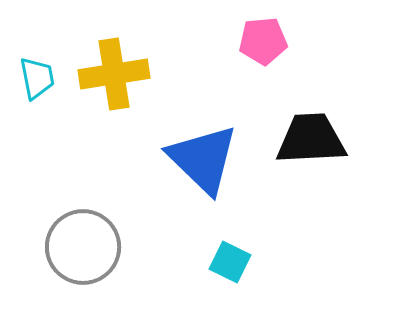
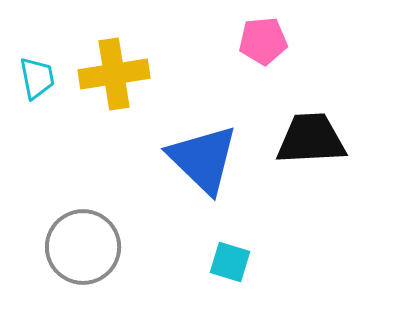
cyan square: rotated 9 degrees counterclockwise
